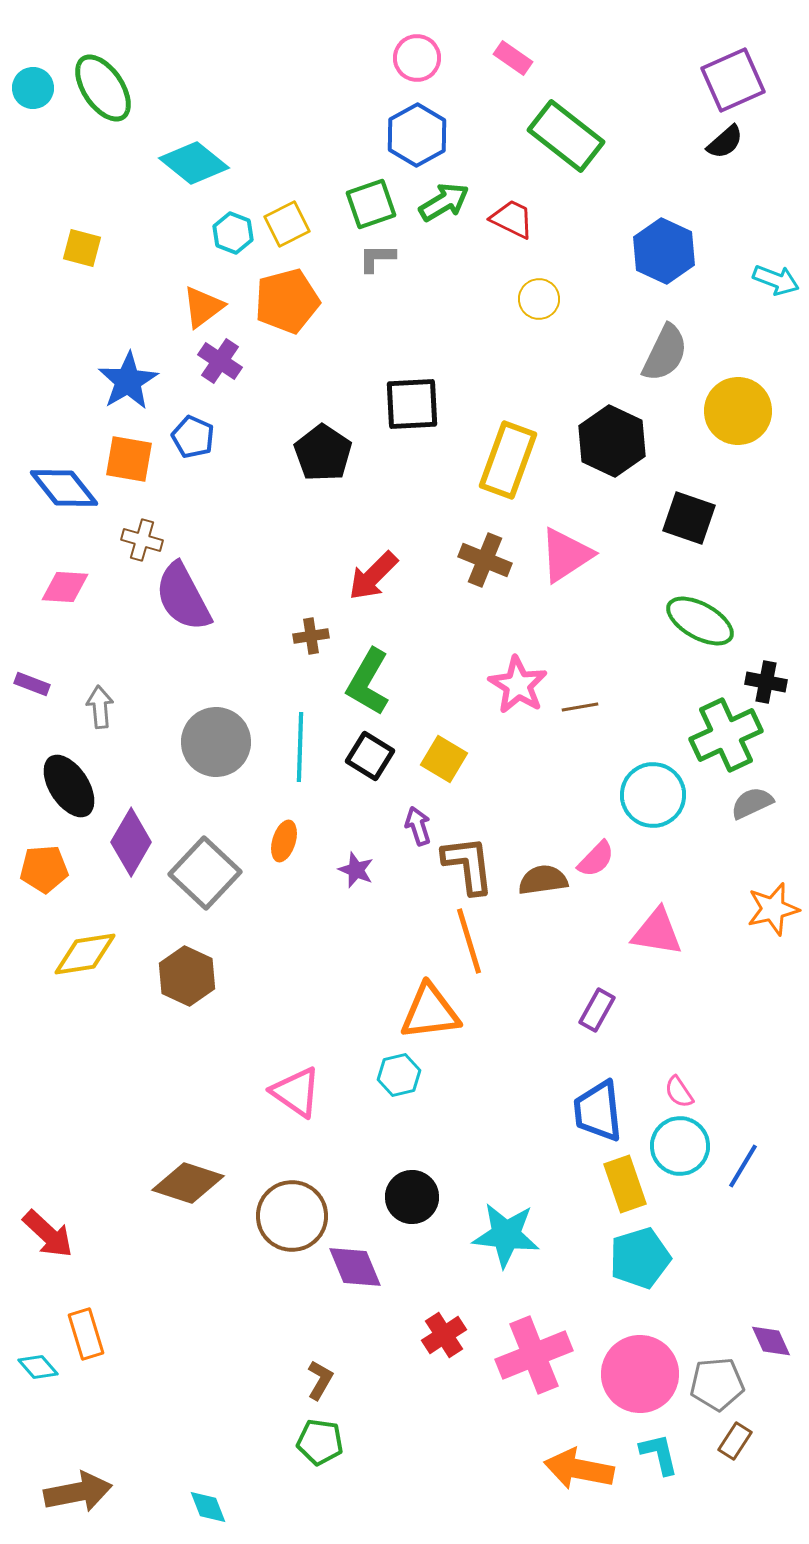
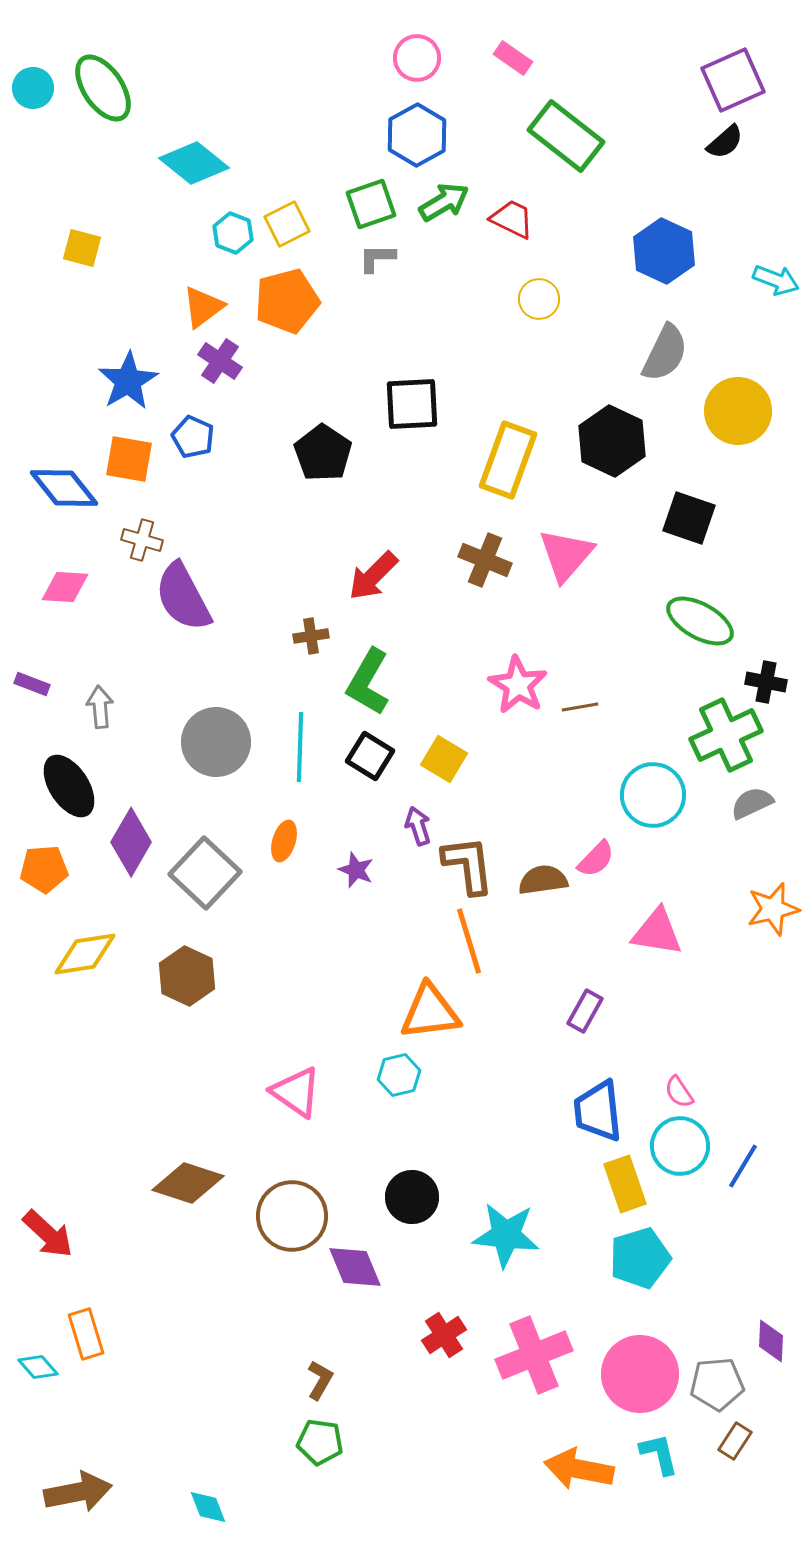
pink triangle at (566, 555): rotated 16 degrees counterclockwise
purple rectangle at (597, 1010): moved 12 px left, 1 px down
purple diamond at (771, 1341): rotated 27 degrees clockwise
